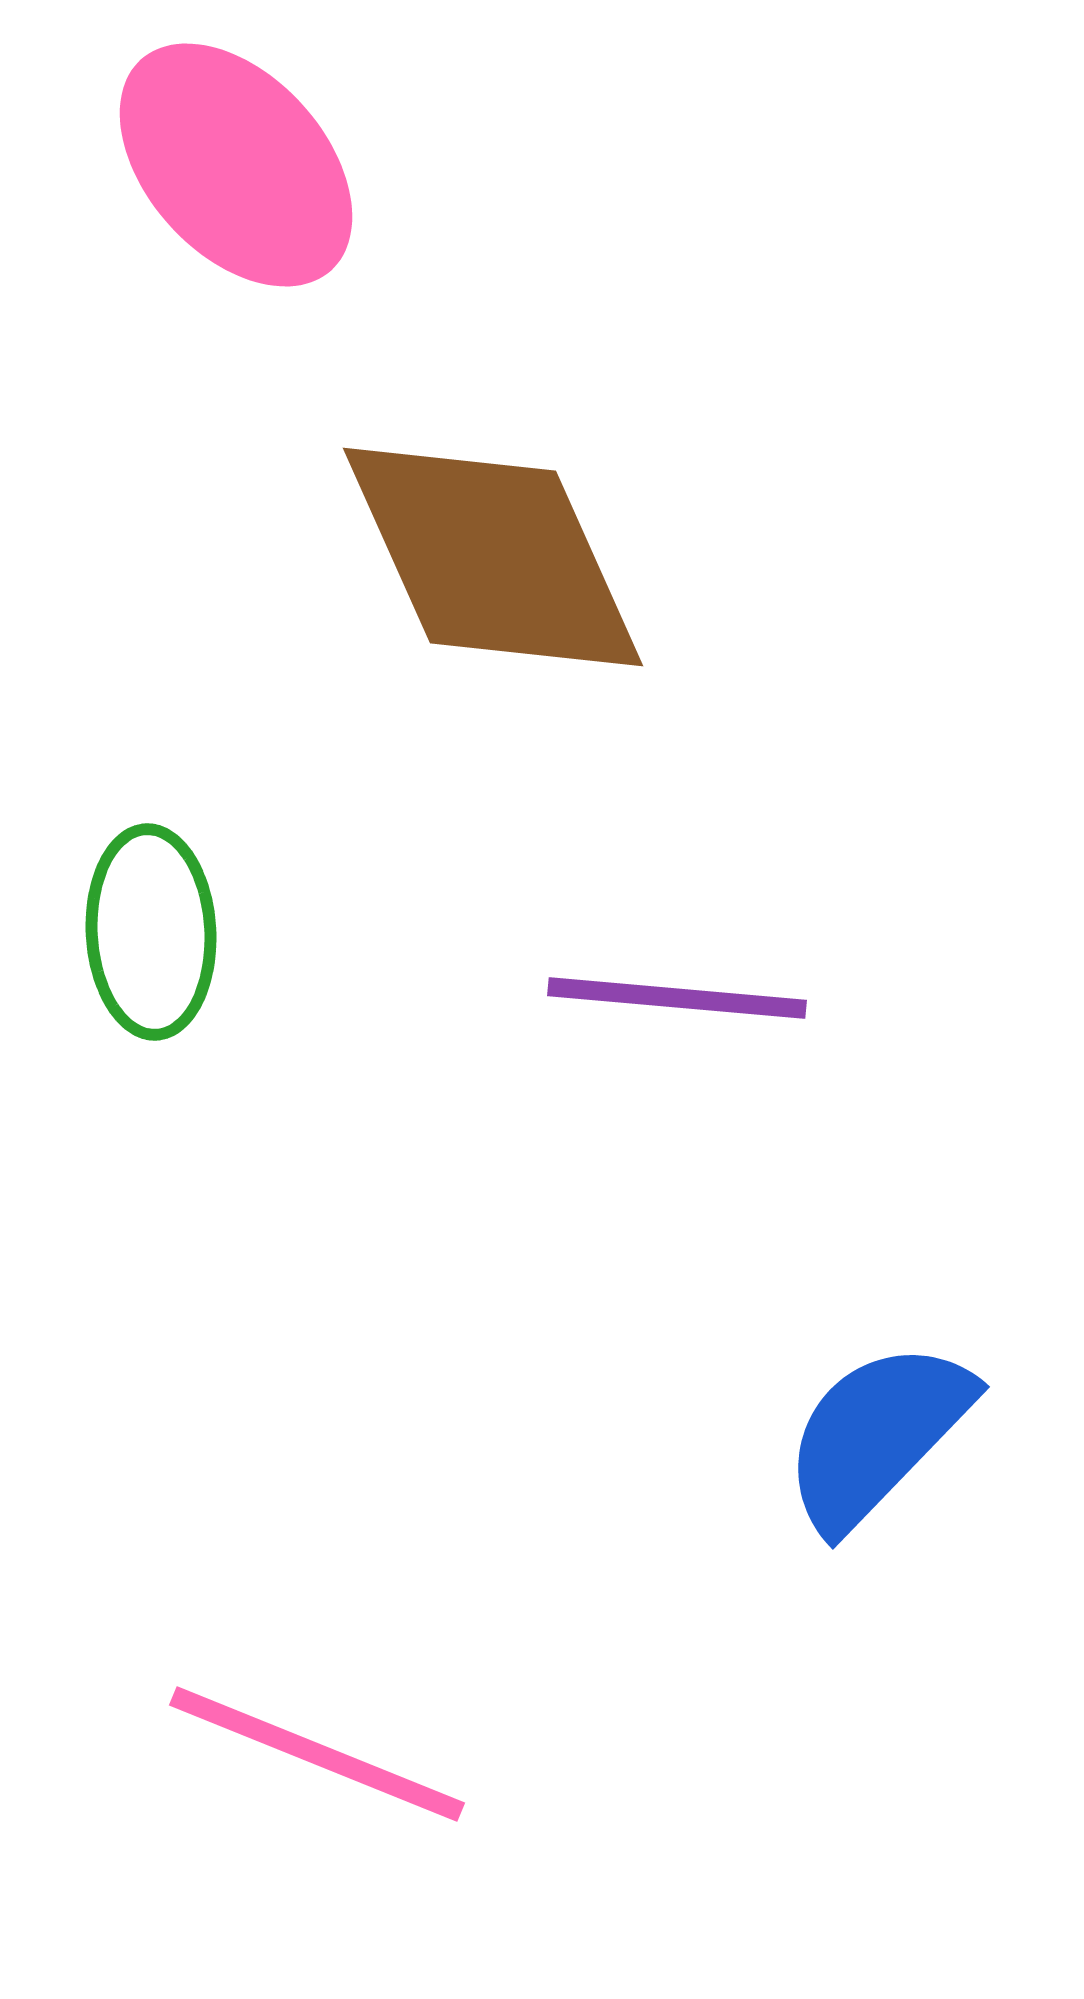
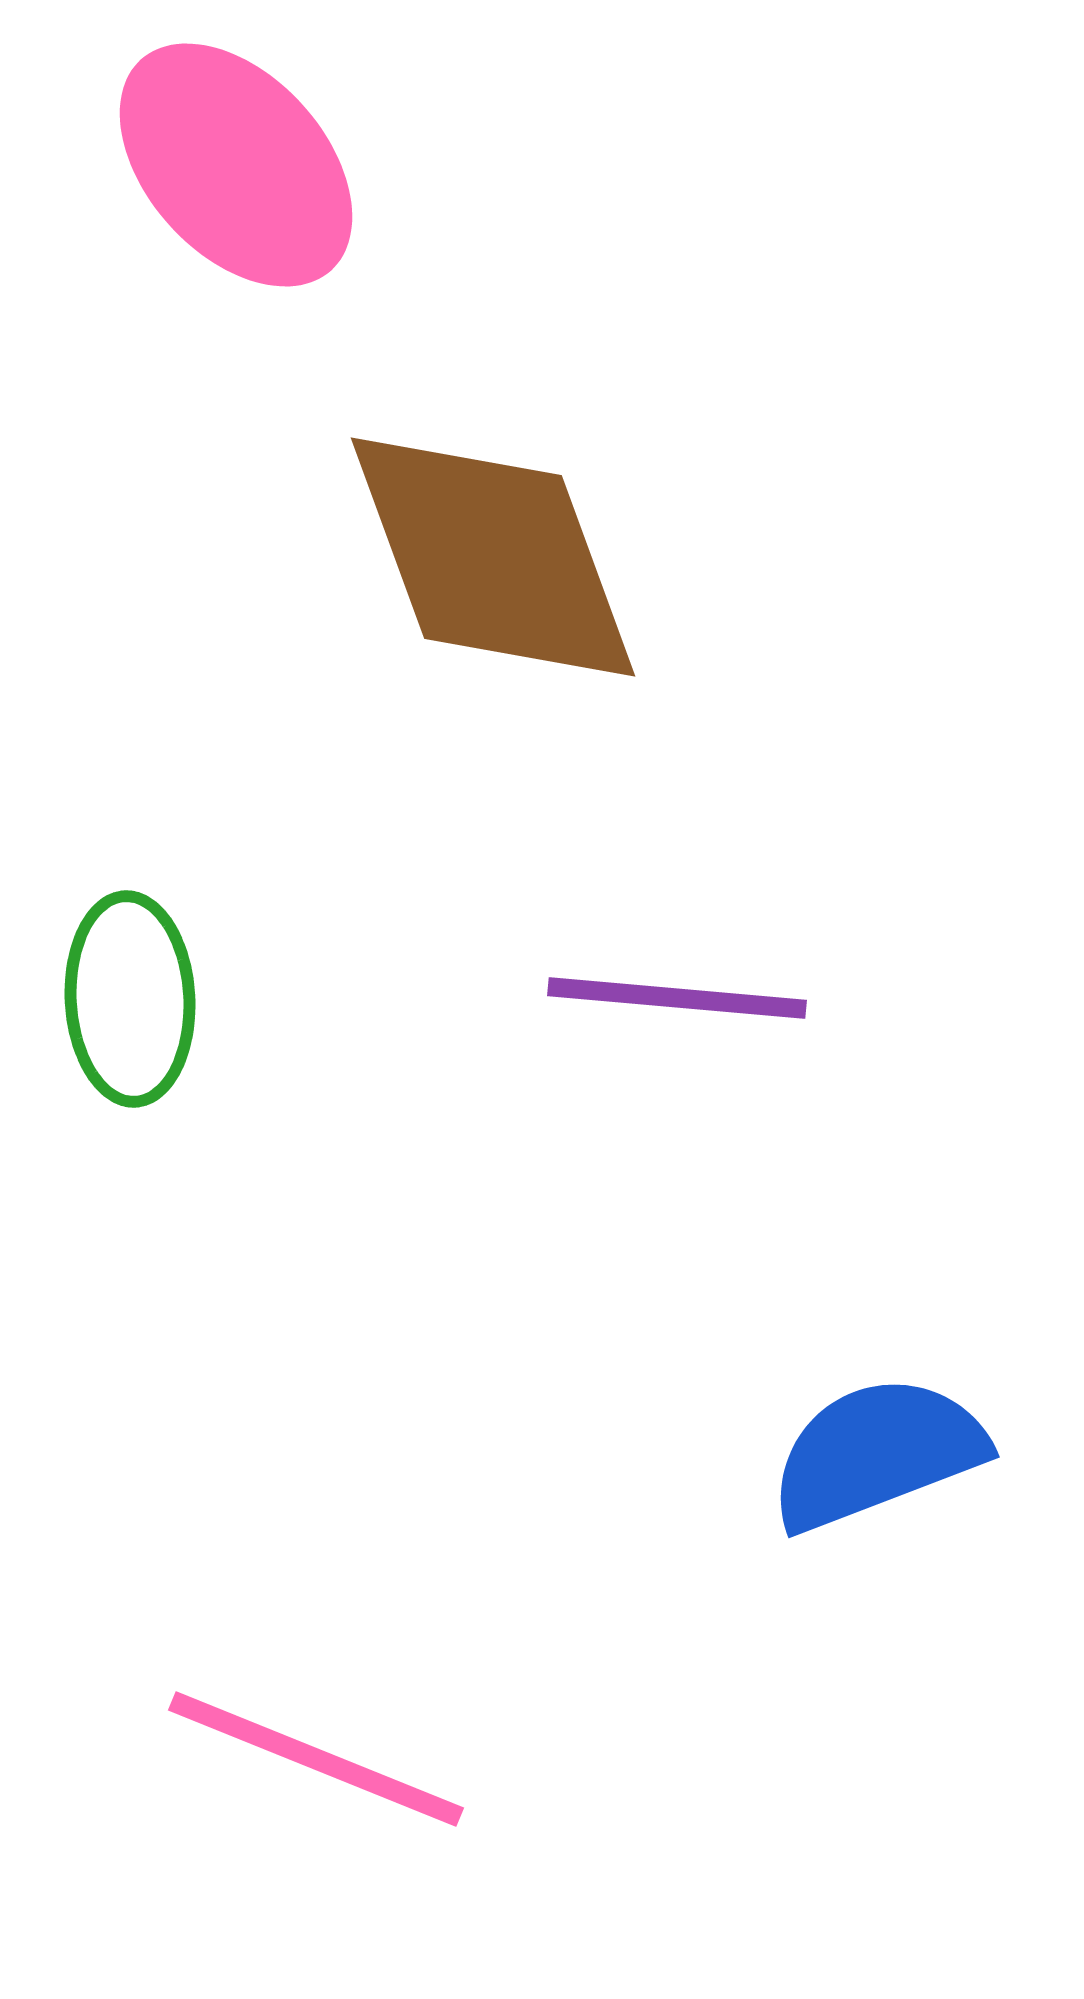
brown diamond: rotated 4 degrees clockwise
green ellipse: moved 21 px left, 67 px down
blue semicircle: moved 18 px down; rotated 25 degrees clockwise
pink line: moved 1 px left, 5 px down
